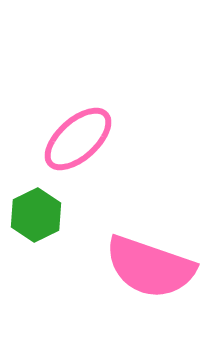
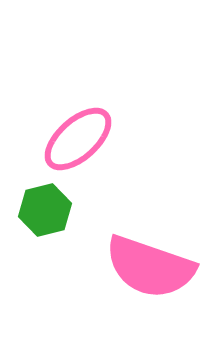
green hexagon: moved 9 px right, 5 px up; rotated 12 degrees clockwise
